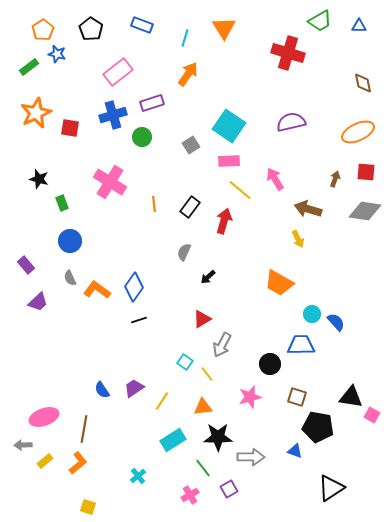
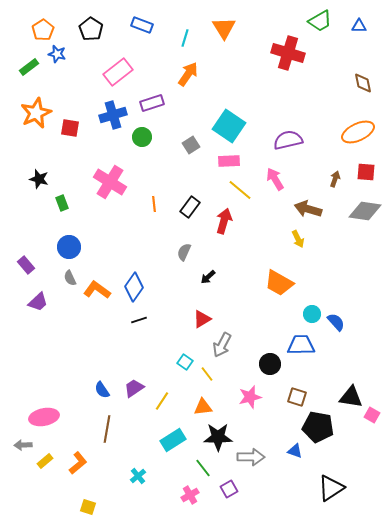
purple semicircle at (291, 122): moved 3 px left, 18 px down
blue circle at (70, 241): moved 1 px left, 6 px down
pink ellipse at (44, 417): rotated 8 degrees clockwise
brown line at (84, 429): moved 23 px right
